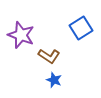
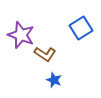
brown L-shape: moved 4 px left, 2 px up
